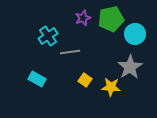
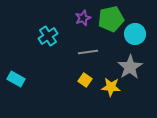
gray line: moved 18 px right
cyan rectangle: moved 21 px left
